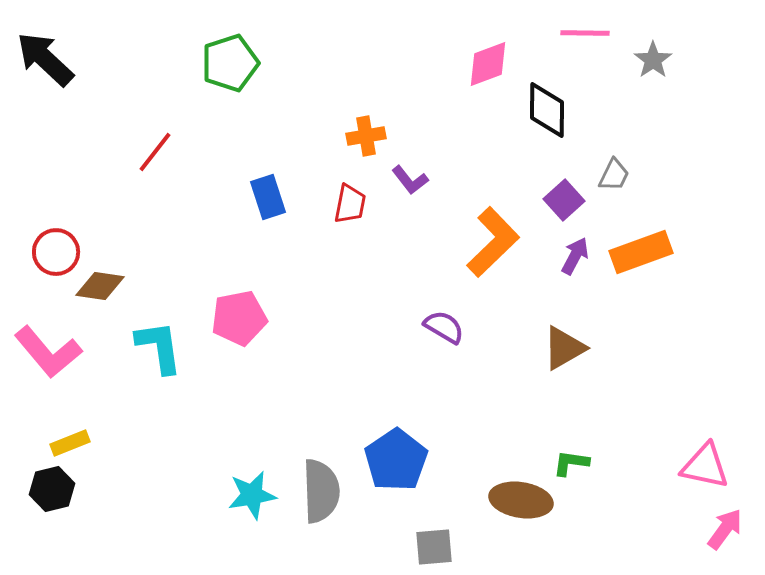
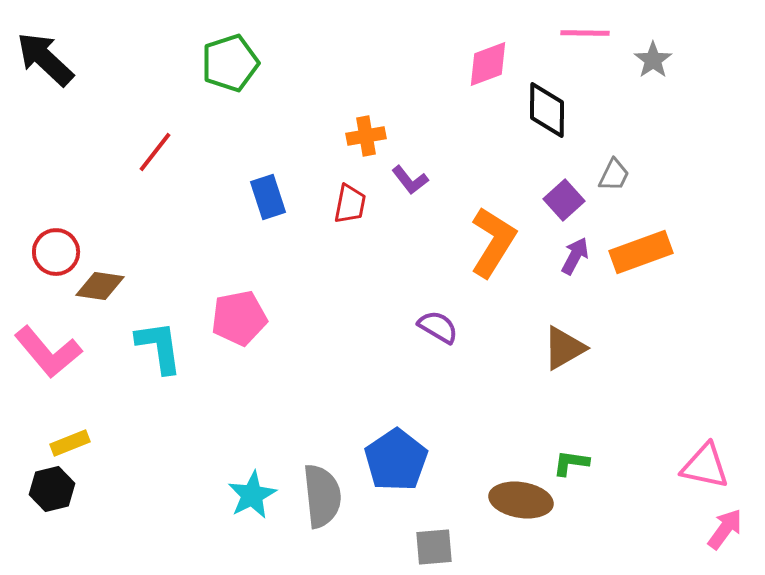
orange L-shape: rotated 14 degrees counterclockwise
purple semicircle: moved 6 px left
gray semicircle: moved 1 px right, 5 px down; rotated 4 degrees counterclockwise
cyan star: rotated 18 degrees counterclockwise
